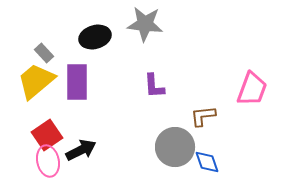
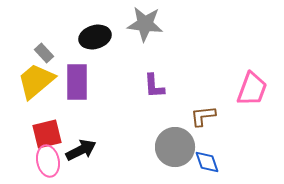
red square: moved 1 px up; rotated 20 degrees clockwise
